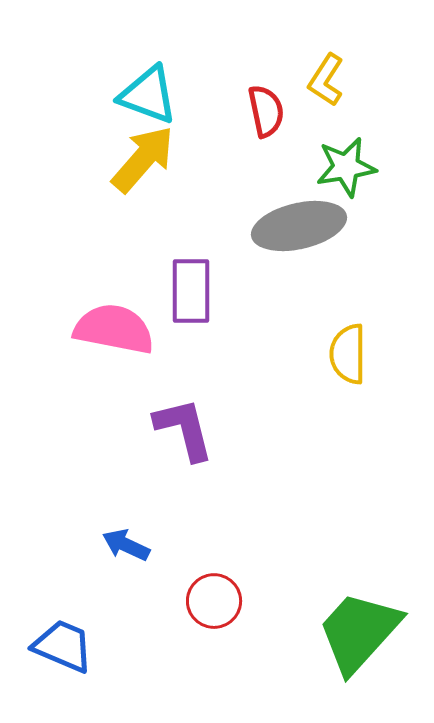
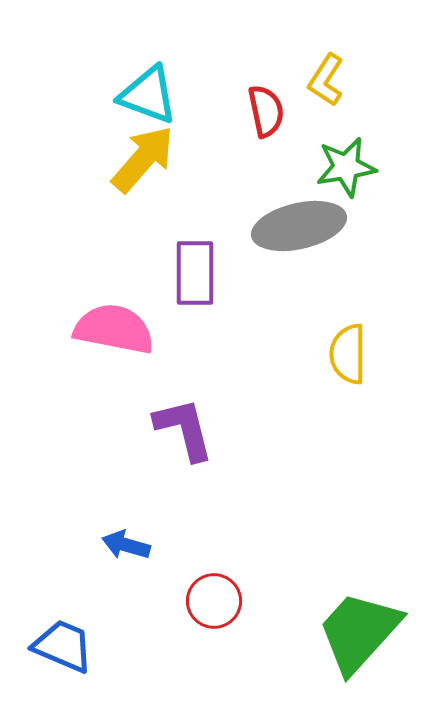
purple rectangle: moved 4 px right, 18 px up
blue arrow: rotated 9 degrees counterclockwise
